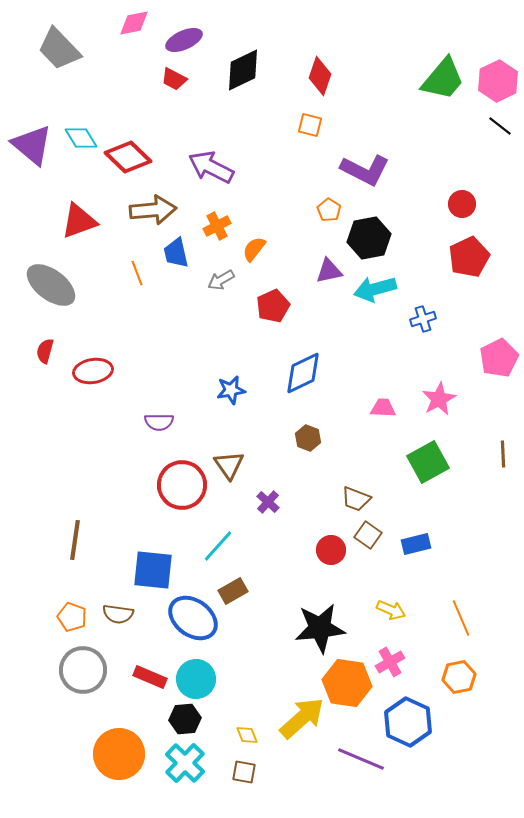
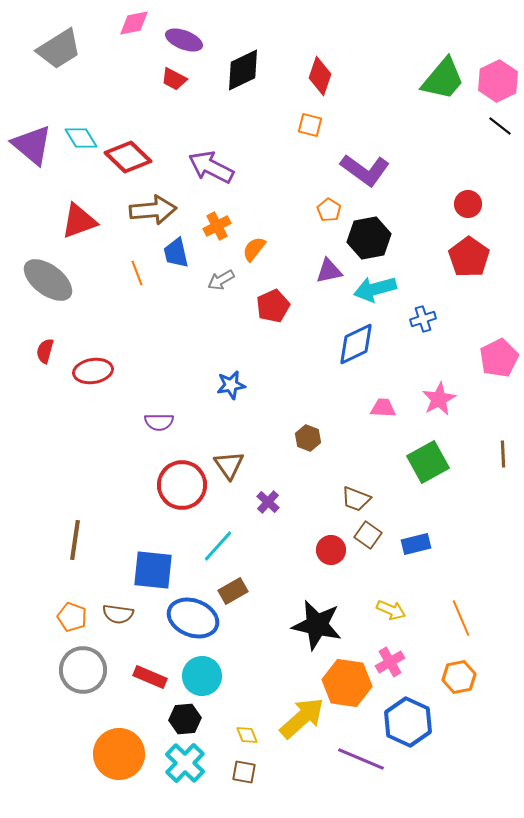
purple ellipse at (184, 40): rotated 45 degrees clockwise
gray trapezoid at (59, 49): rotated 78 degrees counterclockwise
purple L-shape at (365, 170): rotated 9 degrees clockwise
red circle at (462, 204): moved 6 px right
red pentagon at (469, 257): rotated 12 degrees counterclockwise
gray ellipse at (51, 285): moved 3 px left, 5 px up
blue diamond at (303, 373): moved 53 px right, 29 px up
blue star at (231, 390): moved 5 px up
blue ellipse at (193, 618): rotated 15 degrees counterclockwise
black star at (320, 628): moved 3 px left, 3 px up; rotated 18 degrees clockwise
cyan circle at (196, 679): moved 6 px right, 3 px up
